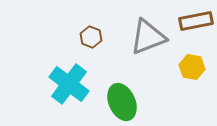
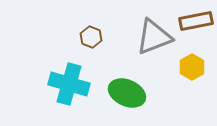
gray triangle: moved 6 px right
yellow hexagon: rotated 20 degrees clockwise
cyan cross: rotated 21 degrees counterclockwise
green ellipse: moved 5 px right, 9 px up; rotated 42 degrees counterclockwise
